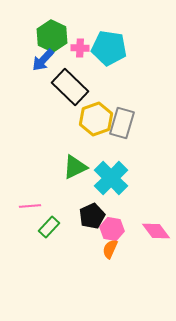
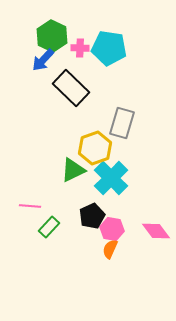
black rectangle: moved 1 px right, 1 px down
yellow hexagon: moved 1 px left, 29 px down
green triangle: moved 2 px left, 3 px down
pink line: rotated 10 degrees clockwise
